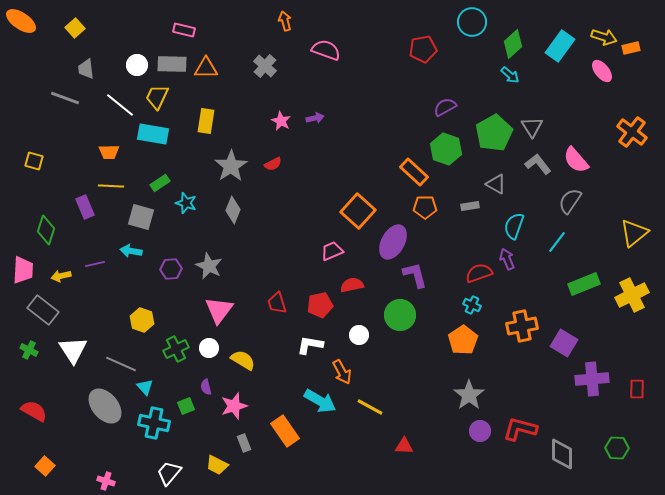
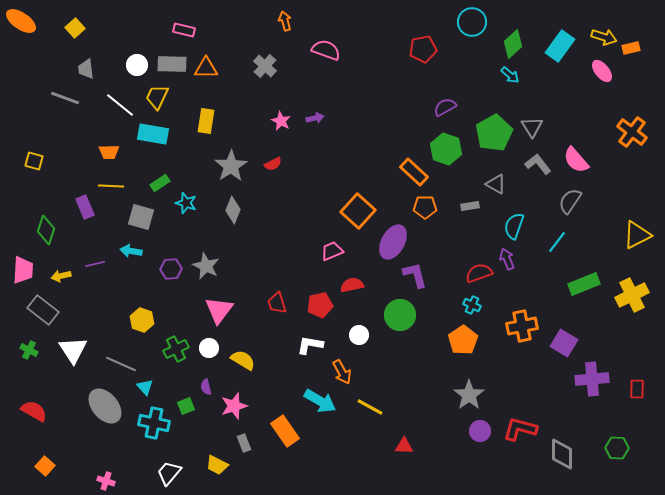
yellow triangle at (634, 233): moved 3 px right, 2 px down; rotated 12 degrees clockwise
gray star at (209, 266): moved 3 px left
